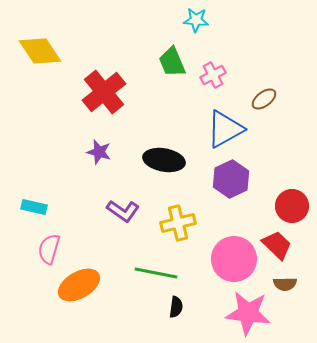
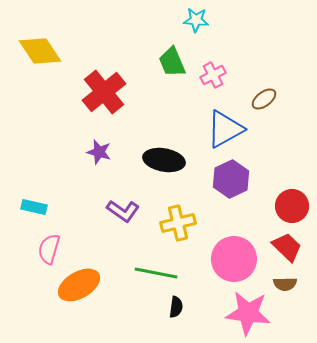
red trapezoid: moved 10 px right, 2 px down
